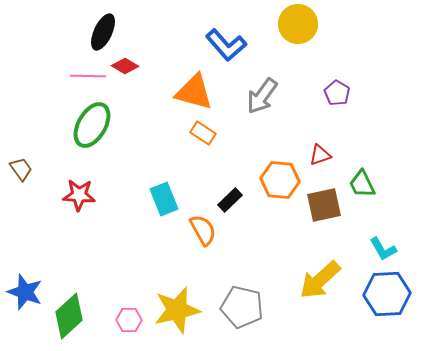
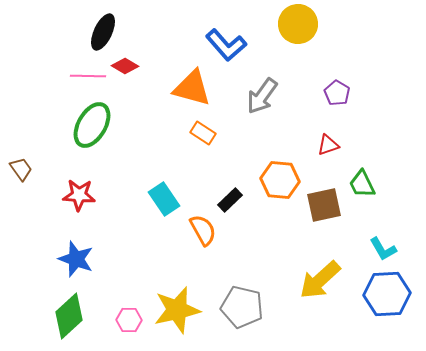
orange triangle: moved 2 px left, 4 px up
red triangle: moved 8 px right, 10 px up
cyan rectangle: rotated 12 degrees counterclockwise
blue star: moved 51 px right, 33 px up
